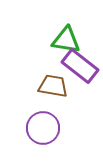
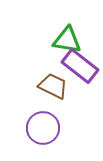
green triangle: moved 1 px right
brown trapezoid: rotated 16 degrees clockwise
